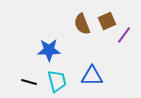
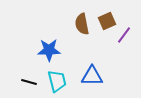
brown semicircle: rotated 10 degrees clockwise
